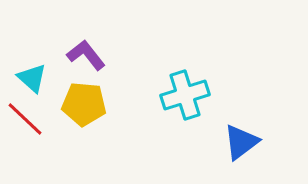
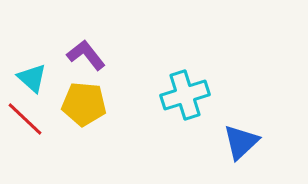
blue triangle: rotated 6 degrees counterclockwise
